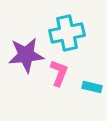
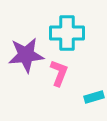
cyan cross: rotated 12 degrees clockwise
cyan rectangle: moved 2 px right, 10 px down; rotated 30 degrees counterclockwise
